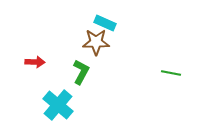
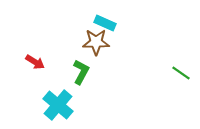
red arrow: rotated 30 degrees clockwise
green line: moved 10 px right; rotated 24 degrees clockwise
